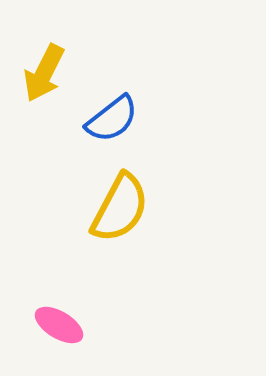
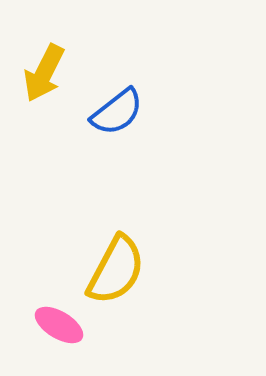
blue semicircle: moved 5 px right, 7 px up
yellow semicircle: moved 4 px left, 62 px down
